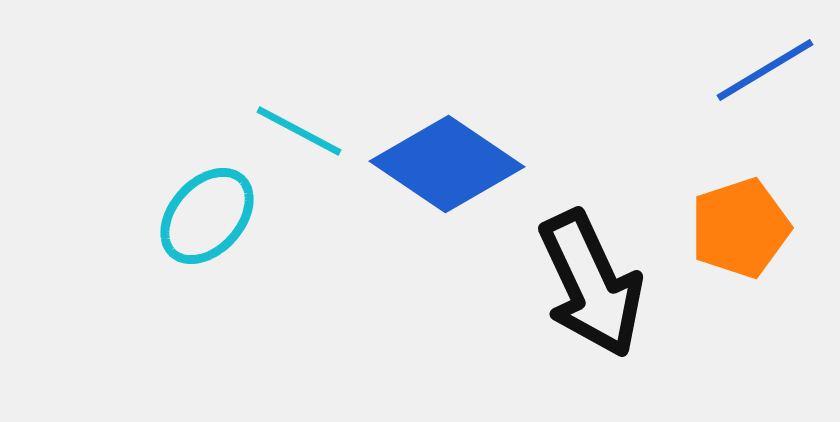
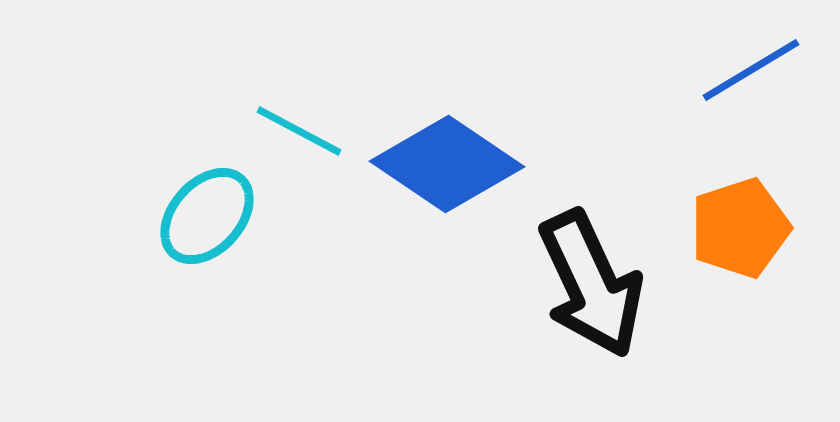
blue line: moved 14 px left
